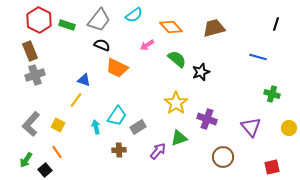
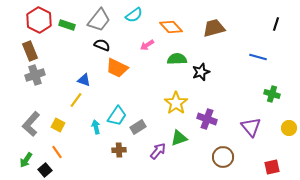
green semicircle: rotated 42 degrees counterclockwise
